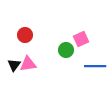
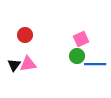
green circle: moved 11 px right, 6 px down
blue line: moved 2 px up
